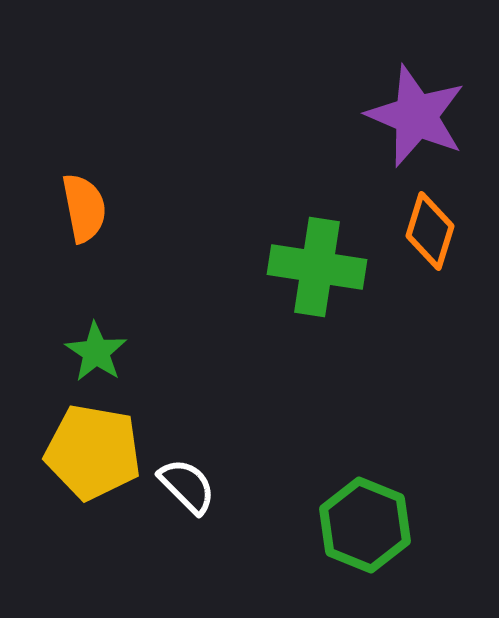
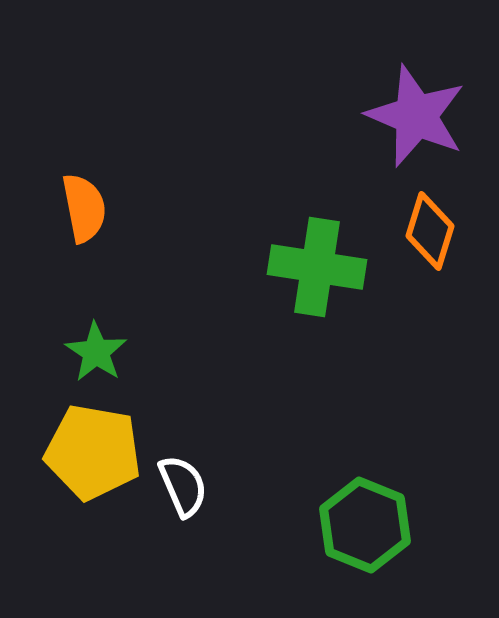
white semicircle: moved 4 px left; rotated 22 degrees clockwise
